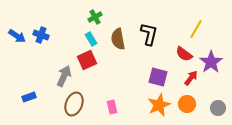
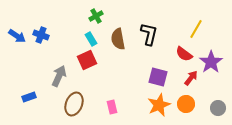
green cross: moved 1 px right, 1 px up
gray arrow: moved 5 px left
orange circle: moved 1 px left
